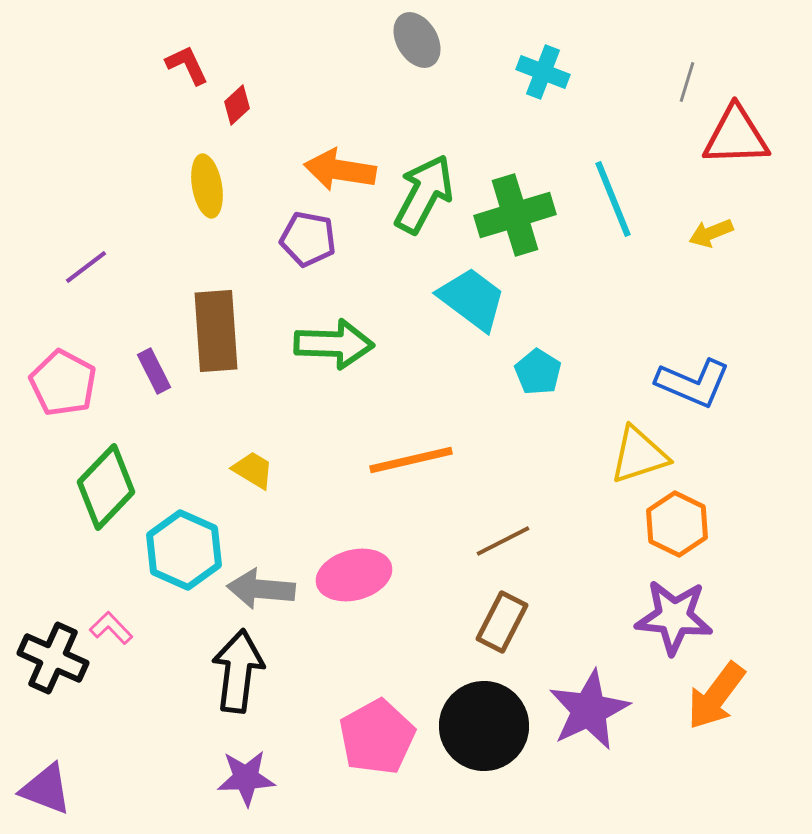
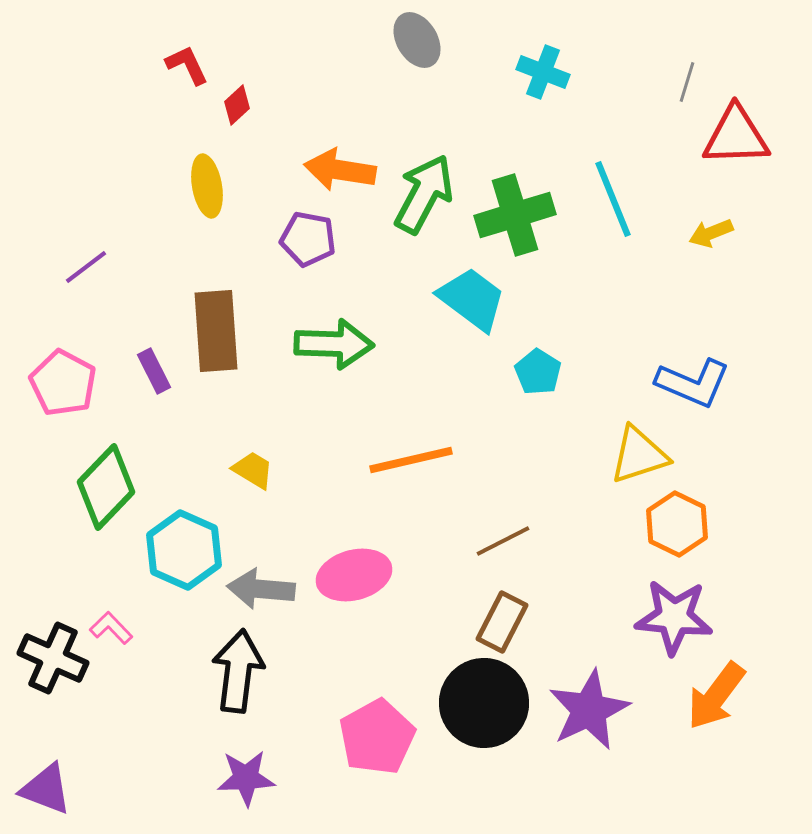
black circle at (484, 726): moved 23 px up
